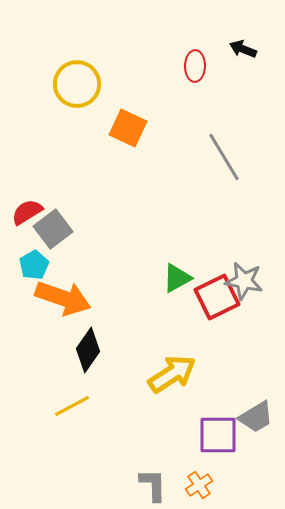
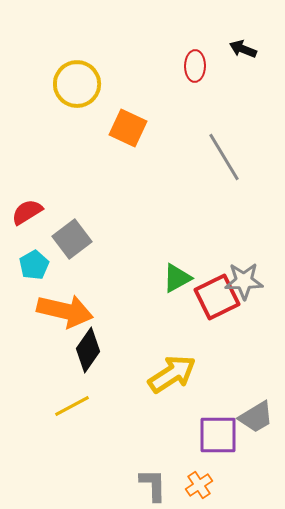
gray square: moved 19 px right, 10 px down
gray star: rotated 12 degrees counterclockwise
orange arrow: moved 2 px right, 13 px down; rotated 6 degrees counterclockwise
